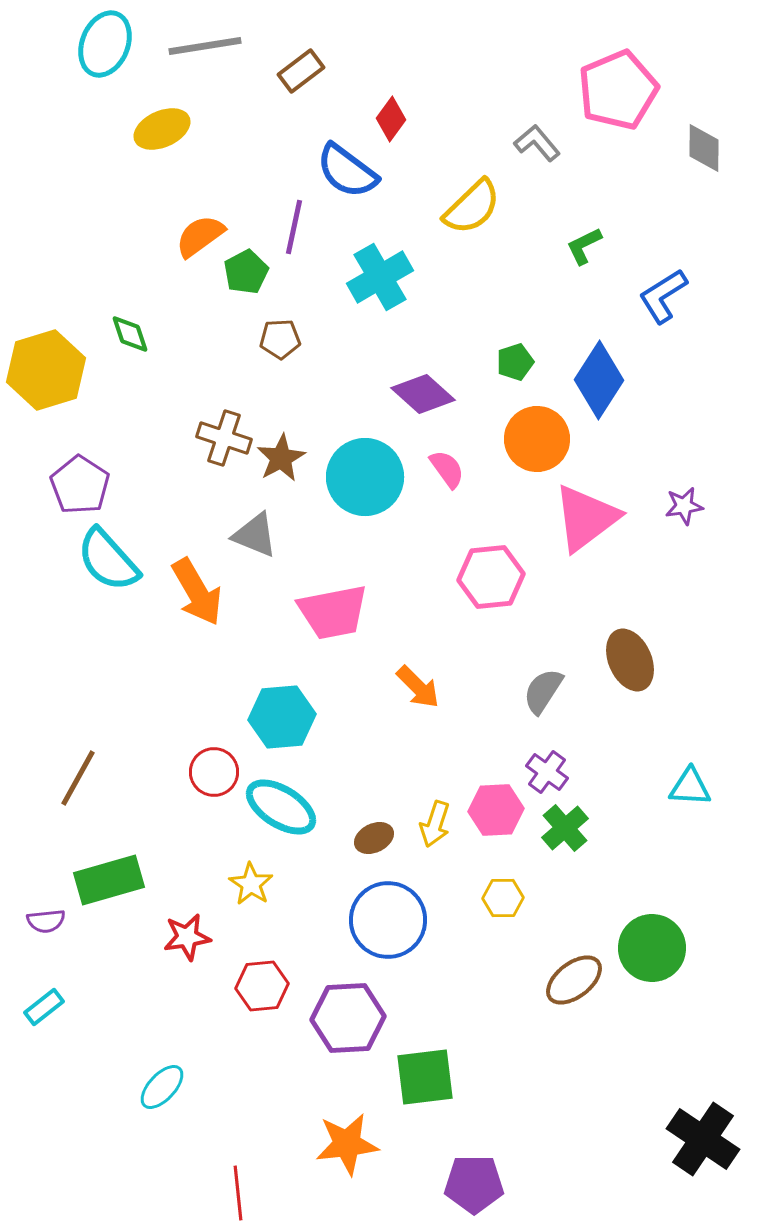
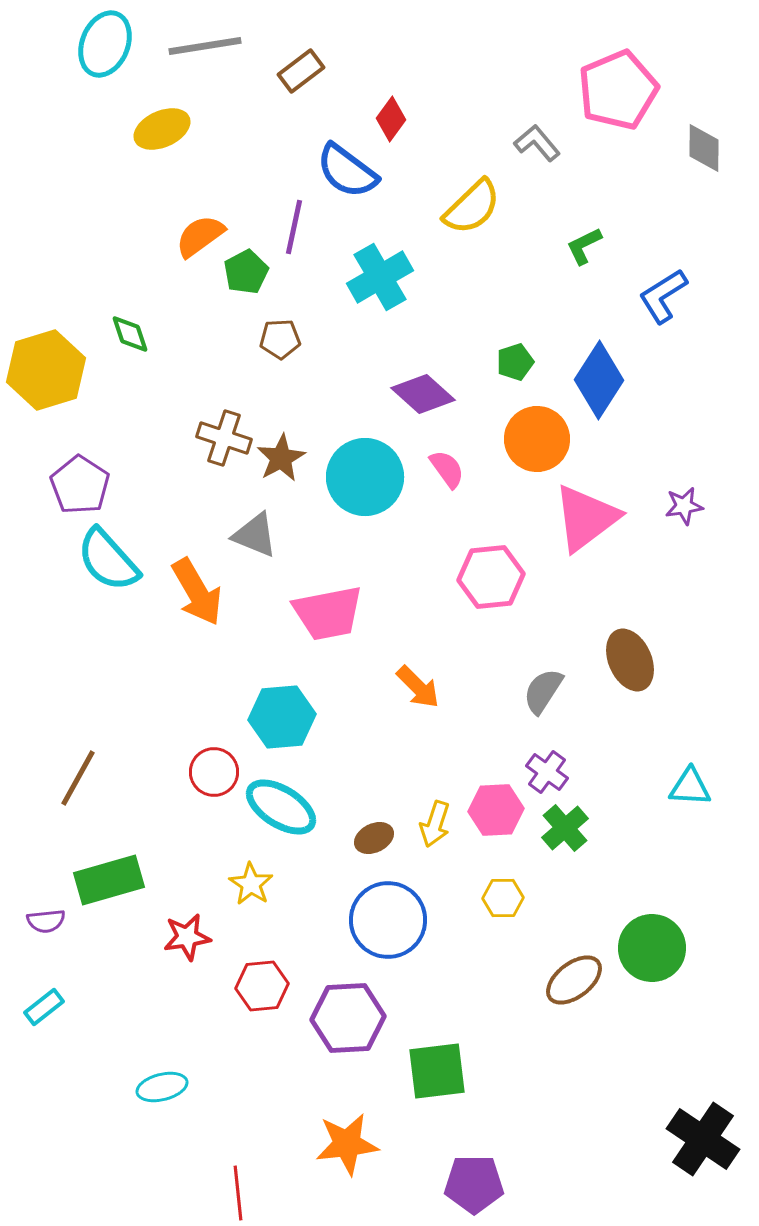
pink trapezoid at (333, 612): moved 5 px left, 1 px down
green square at (425, 1077): moved 12 px right, 6 px up
cyan ellipse at (162, 1087): rotated 33 degrees clockwise
